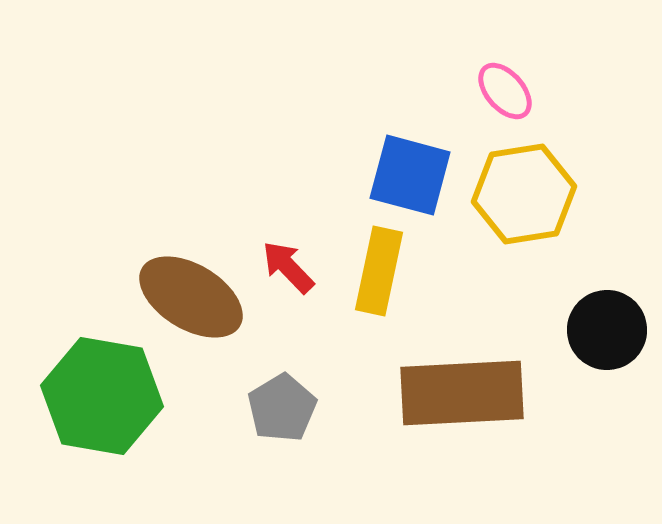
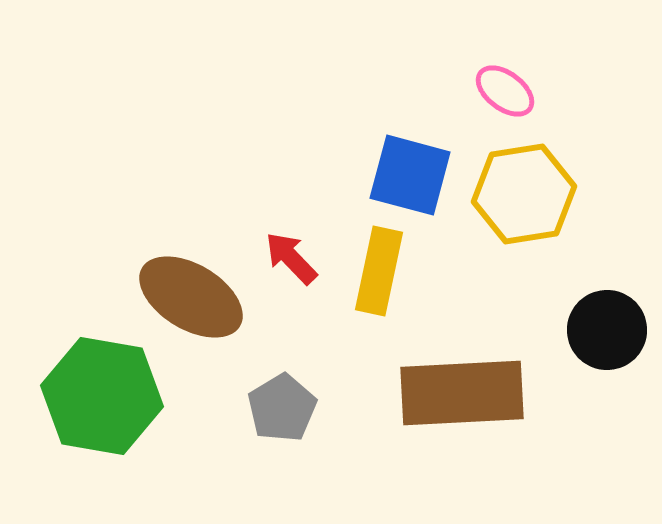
pink ellipse: rotated 12 degrees counterclockwise
red arrow: moved 3 px right, 9 px up
